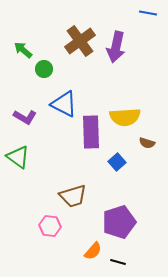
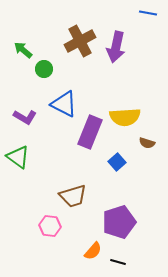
brown cross: rotated 8 degrees clockwise
purple rectangle: moved 1 px left; rotated 24 degrees clockwise
